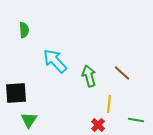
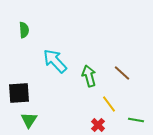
black square: moved 3 px right
yellow line: rotated 42 degrees counterclockwise
